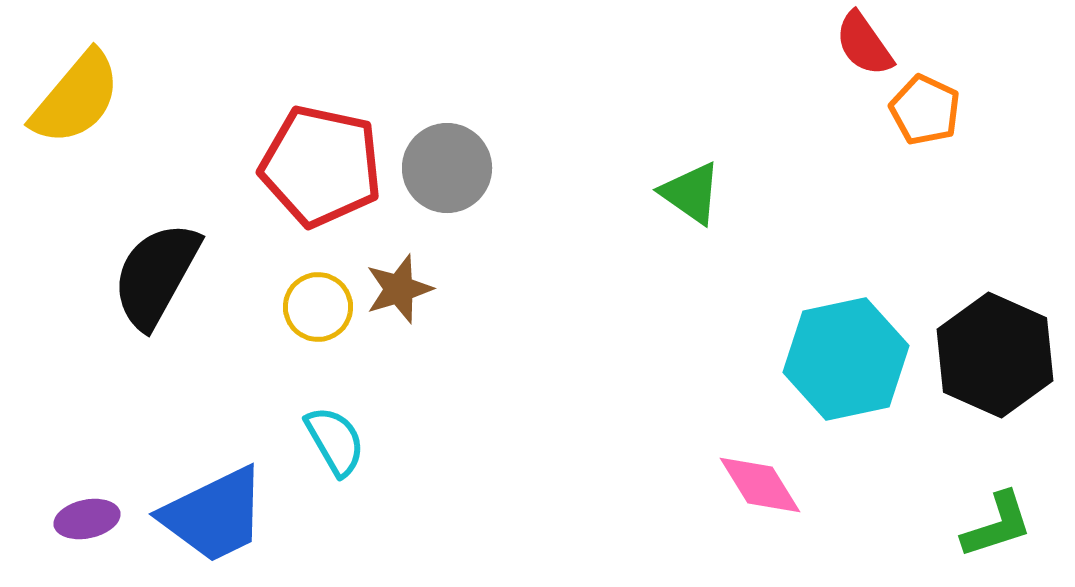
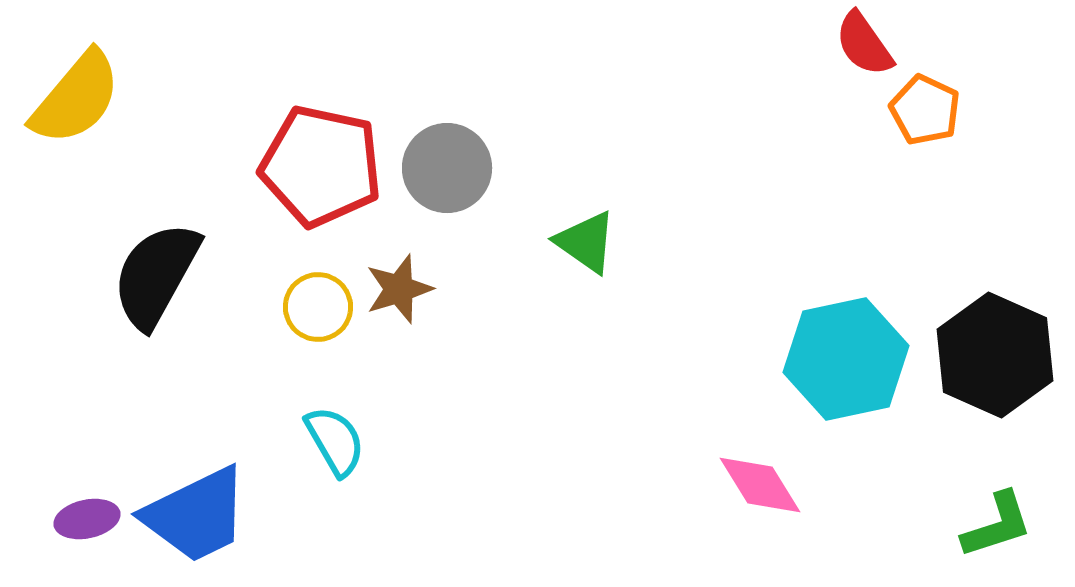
green triangle: moved 105 px left, 49 px down
blue trapezoid: moved 18 px left
